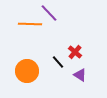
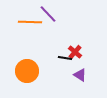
purple line: moved 1 px left, 1 px down
orange line: moved 2 px up
black line: moved 7 px right, 4 px up; rotated 40 degrees counterclockwise
